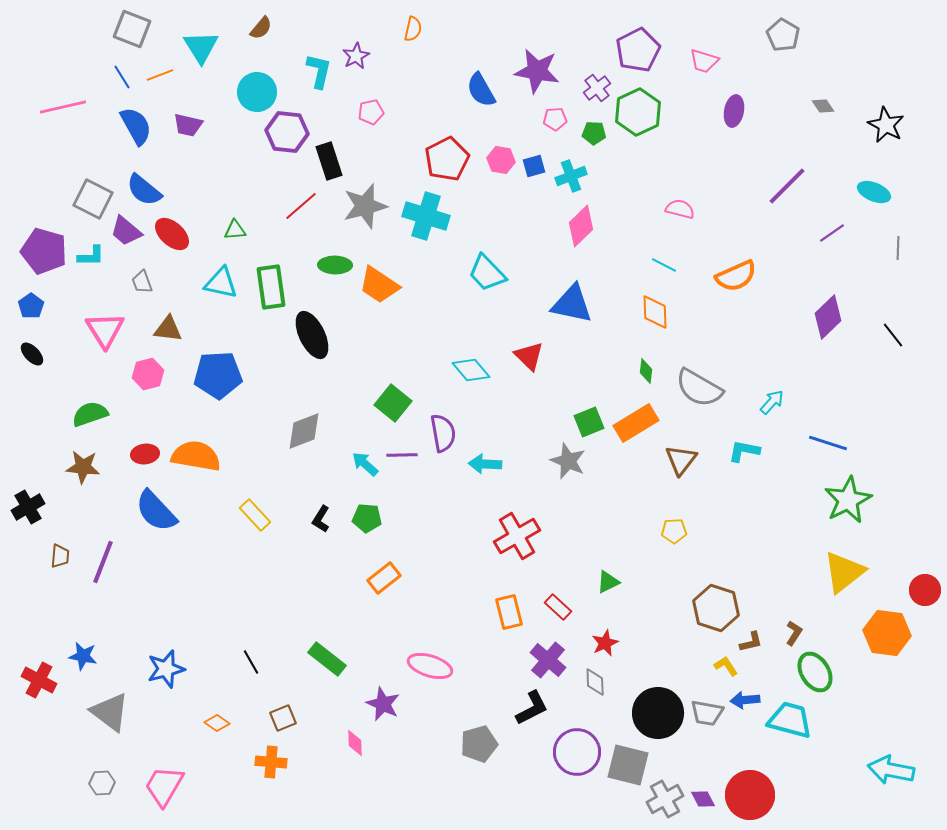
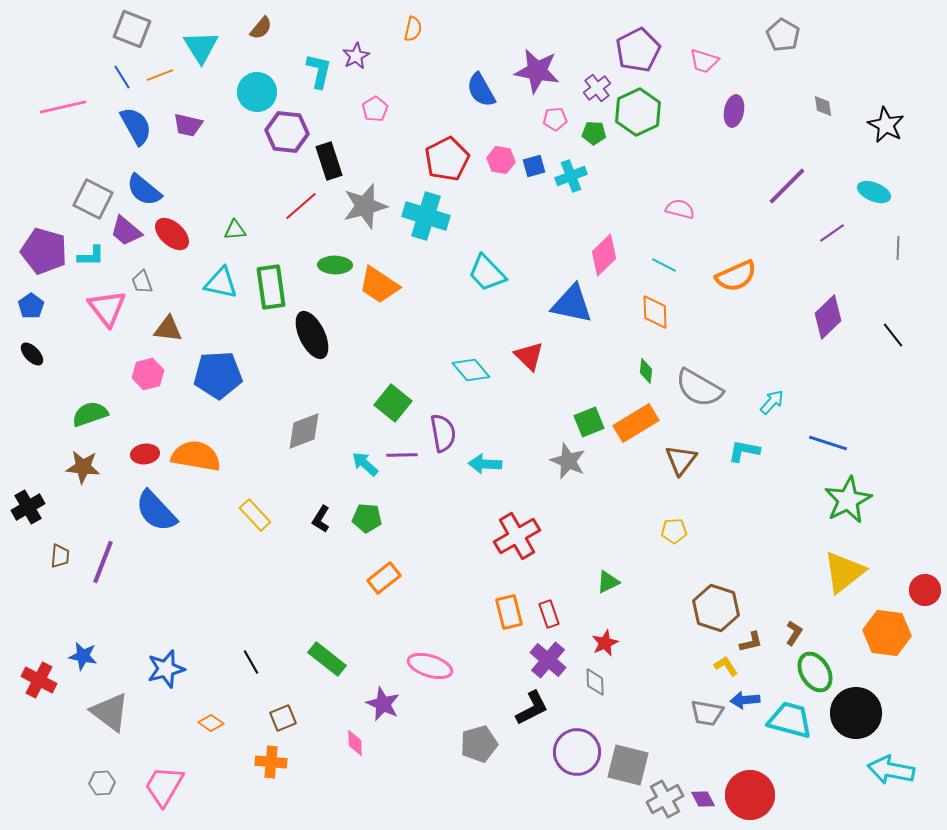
gray diamond at (823, 106): rotated 25 degrees clockwise
pink pentagon at (371, 112): moved 4 px right, 3 px up; rotated 20 degrees counterclockwise
pink diamond at (581, 226): moved 23 px right, 29 px down
pink triangle at (105, 330): moved 2 px right, 22 px up; rotated 6 degrees counterclockwise
red rectangle at (558, 607): moved 9 px left, 7 px down; rotated 28 degrees clockwise
black circle at (658, 713): moved 198 px right
orange diamond at (217, 723): moved 6 px left
